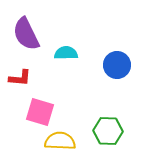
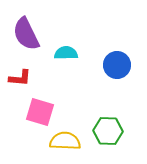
yellow semicircle: moved 5 px right
